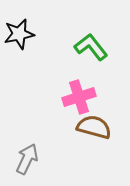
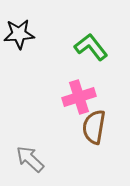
black star: rotated 8 degrees clockwise
brown semicircle: rotated 96 degrees counterclockwise
gray arrow: moved 3 px right; rotated 72 degrees counterclockwise
